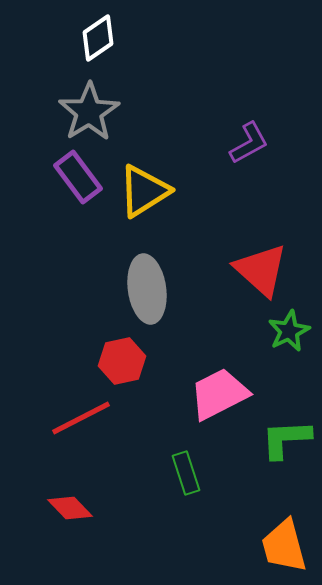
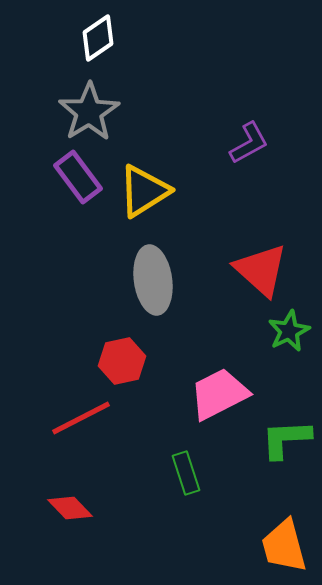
gray ellipse: moved 6 px right, 9 px up
